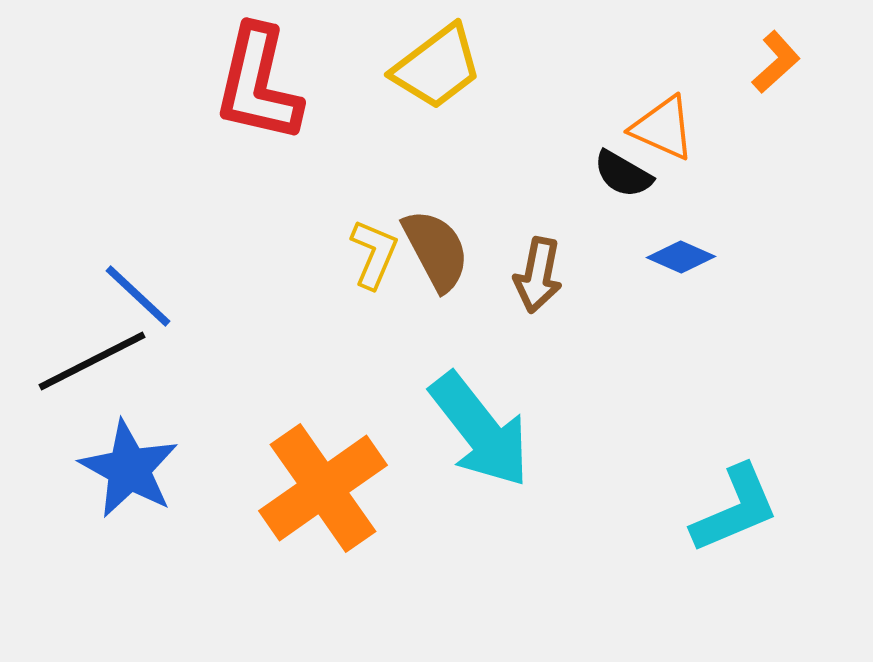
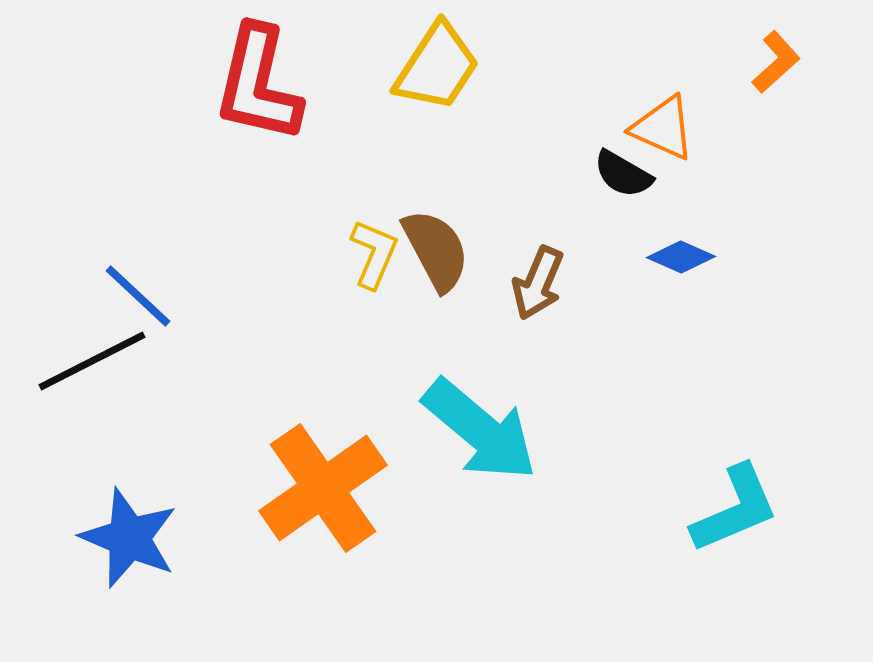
yellow trapezoid: rotated 20 degrees counterclockwise
brown arrow: moved 8 px down; rotated 12 degrees clockwise
cyan arrow: rotated 12 degrees counterclockwise
blue star: moved 69 px down; rotated 6 degrees counterclockwise
